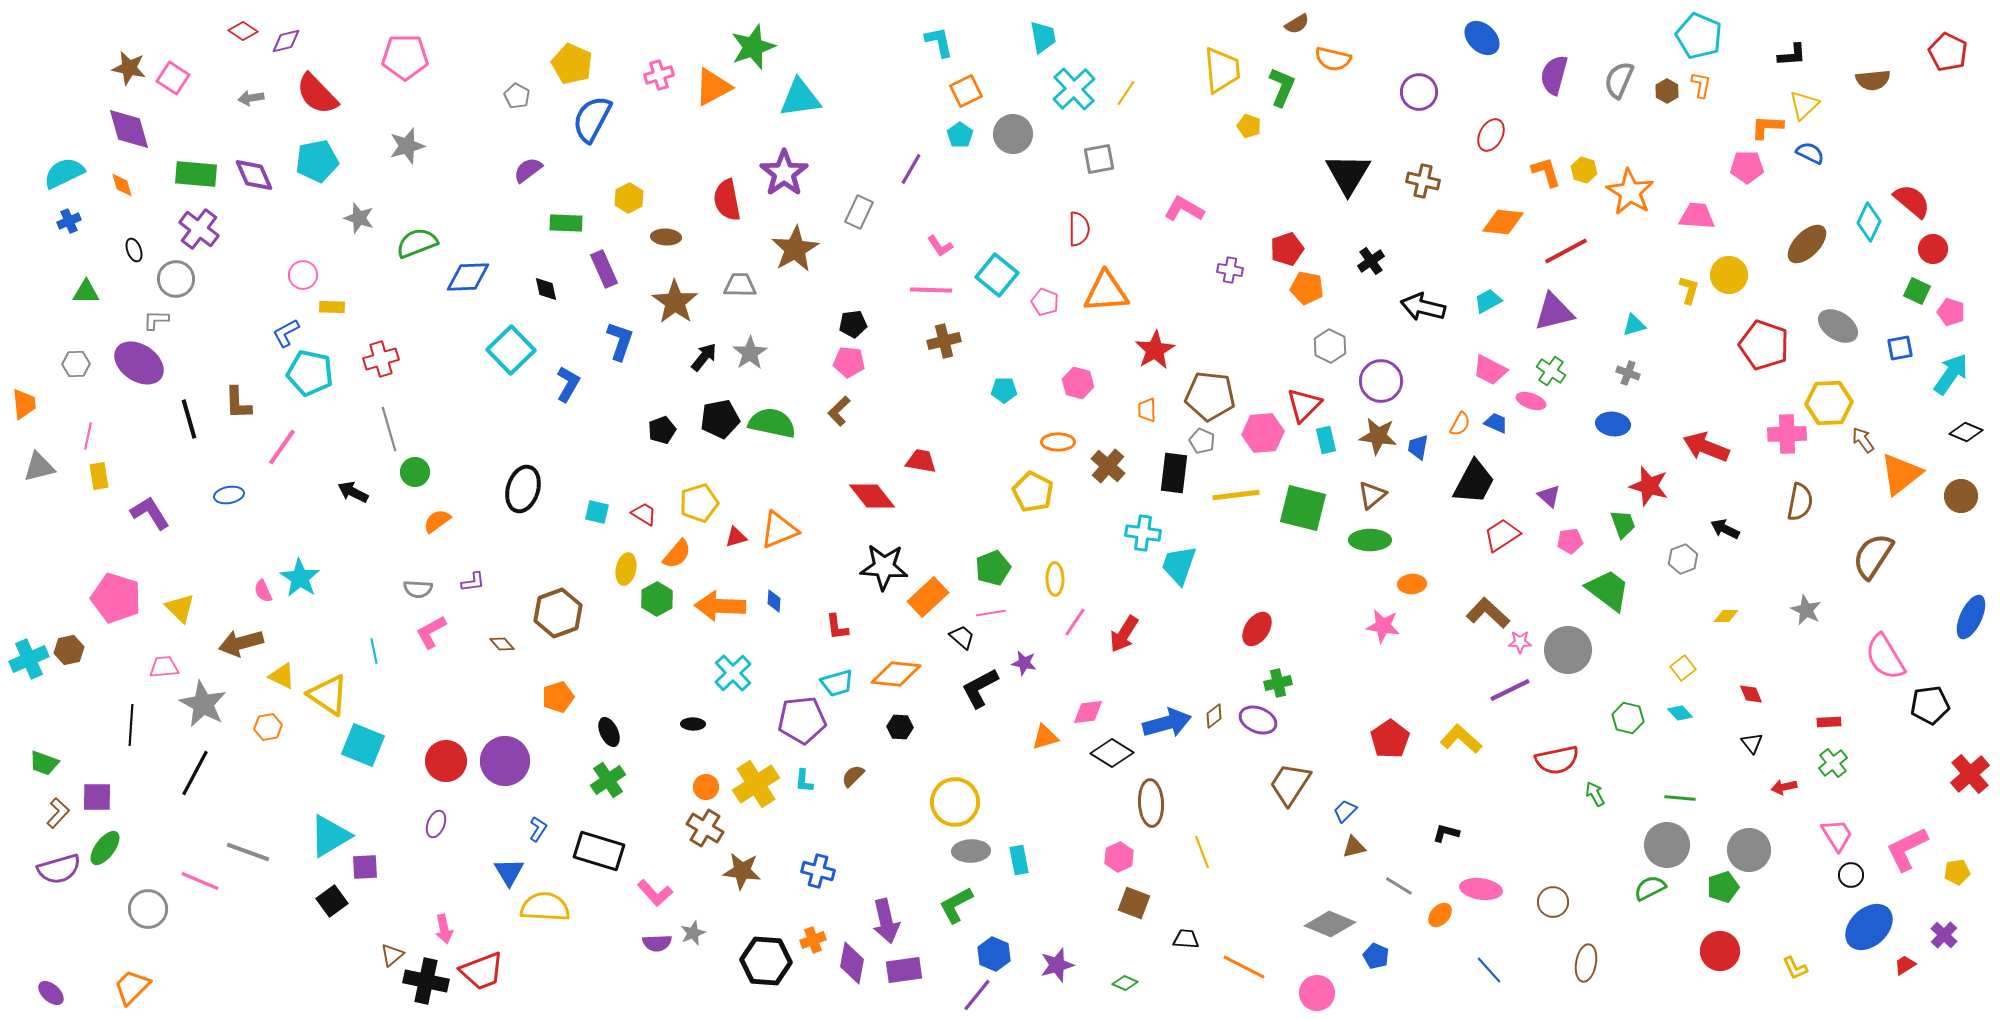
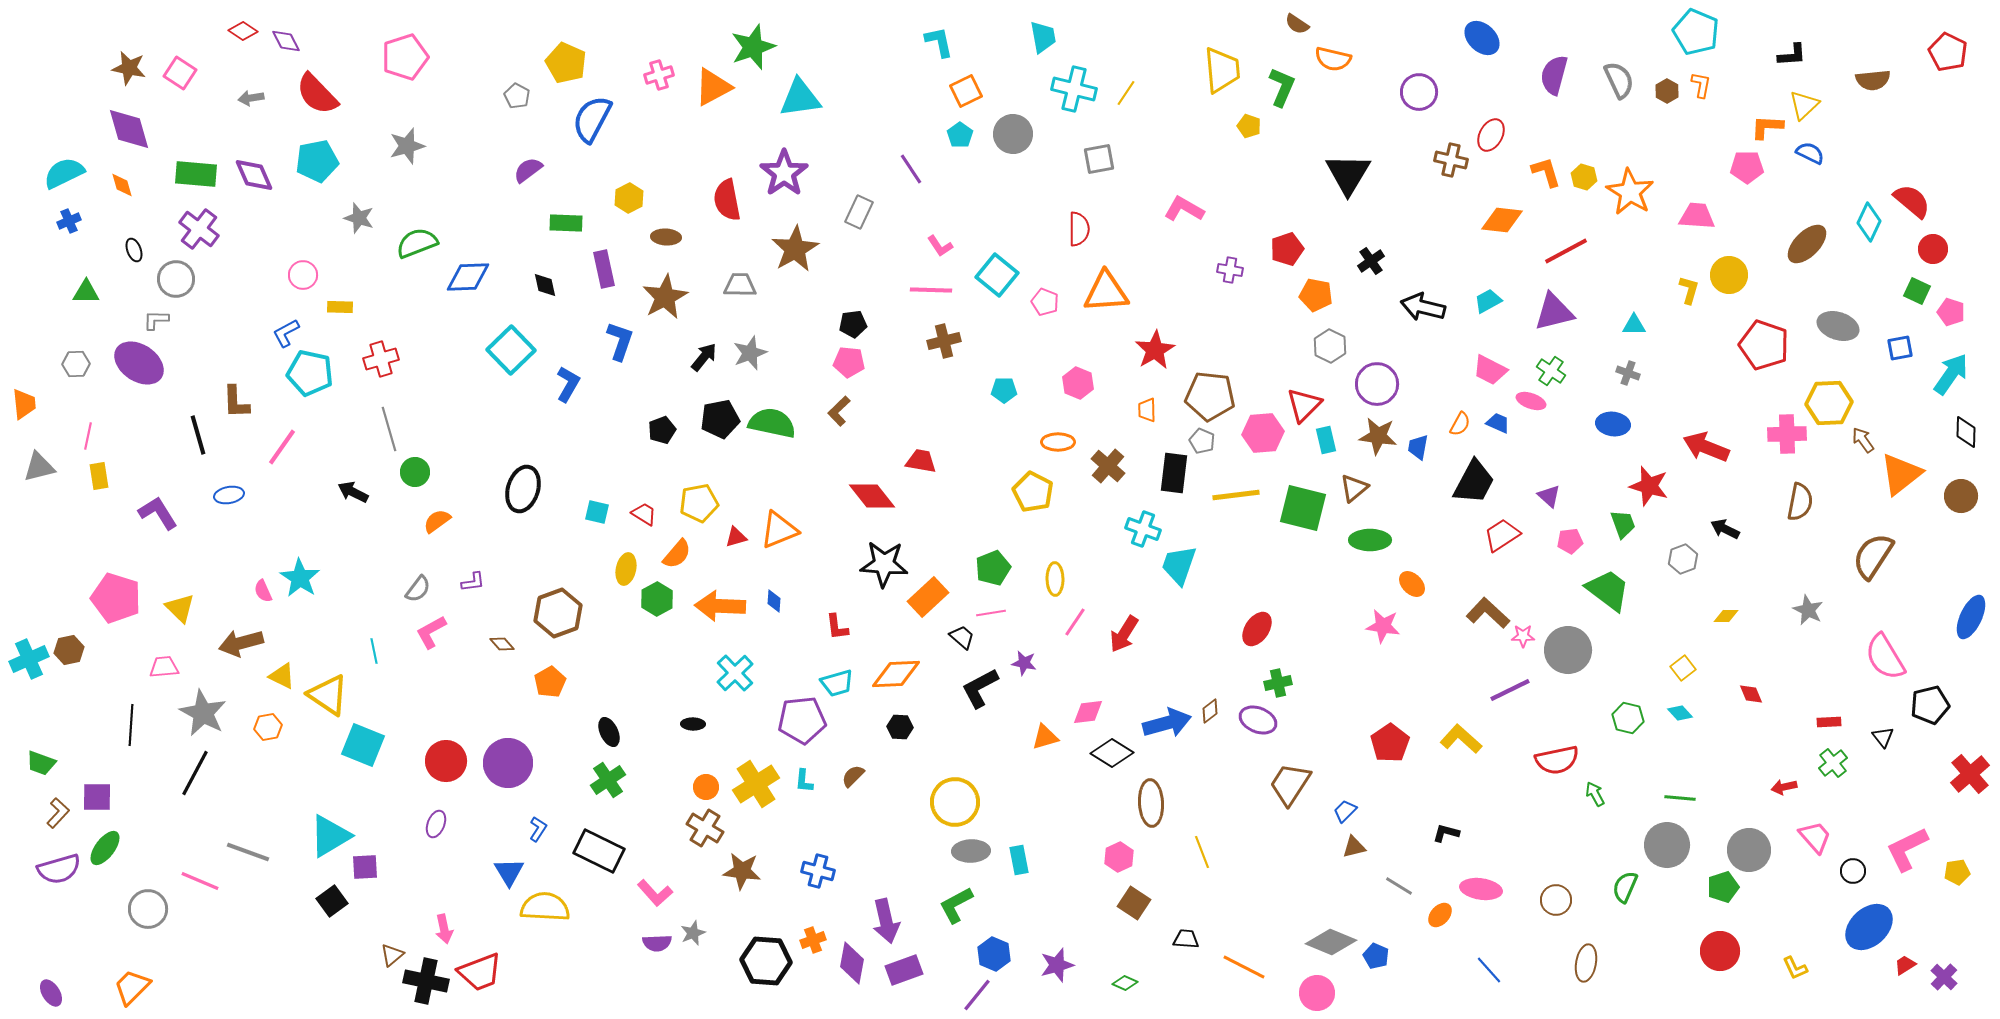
brown semicircle at (1297, 24): rotated 65 degrees clockwise
cyan pentagon at (1699, 36): moved 3 px left, 4 px up
purple diamond at (286, 41): rotated 76 degrees clockwise
pink pentagon at (405, 57): rotated 18 degrees counterclockwise
yellow pentagon at (572, 64): moved 6 px left, 1 px up
pink square at (173, 78): moved 7 px right, 5 px up
gray semicircle at (1619, 80): rotated 132 degrees clockwise
cyan cross at (1074, 89): rotated 33 degrees counterclockwise
purple line at (911, 169): rotated 64 degrees counterclockwise
yellow hexagon at (1584, 170): moved 7 px down
brown cross at (1423, 181): moved 28 px right, 21 px up
orange diamond at (1503, 222): moved 1 px left, 2 px up
purple rectangle at (604, 269): rotated 12 degrees clockwise
orange pentagon at (1307, 288): moved 9 px right, 7 px down
black diamond at (546, 289): moved 1 px left, 4 px up
brown star at (675, 302): moved 10 px left, 5 px up; rotated 9 degrees clockwise
yellow rectangle at (332, 307): moved 8 px right
cyan triangle at (1634, 325): rotated 15 degrees clockwise
gray ellipse at (1838, 326): rotated 15 degrees counterclockwise
gray star at (750, 353): rotated 12 degrees clockwise
purple circle at (1381, 381): moved 4 px left, 3 px down
pink hexagon at (1078, 383): rotated 8 degrees clockwise
brown L-shape at (238, 403): moved 2 px left, 1 px up
black line at (189, 419): moved 9 px right, 16 px down
blue trapezoid at (1496, 423): moved 2 px right
black diamond at (1966, 432): rotated 68 degrees clockwise
brown triangle at (1372, 495): moved 18 px left, 7 px up
yellow pentagon at (699, 503): rotated 6 degrees clockwise
purple L-shape at (150, 513): moved 8 px right
cyan cross at (1143, 533): moved 4 px up; rotated 12 degrees clockwise
black star at (884, 567): moved 3 px up
orange ellipse at (1412, 584): rotated 48 degrees clockwise
gray semicircle at (418, 589): rotated 56 degrees counterclockwise
gray star at (1806, 610): moved 2 px right
pink star at (1520, 642): moved 3 px right, 6 px up
cyan cross at (733, 673): moved 2 px right
orange diamond at (896, 674): rotated 9 degrees counterclockwise
orange pentagon at (558, 697): moved 8 px left, 15 px up; rotated 12 degrees counterclockwise
gray star at (203, 704): moved 9 px down
black pentagon at (1930, 705): rotated 6 degrees counterclockwise
brown diamond at (1214, 716): moved 4 px left, 5 px up
red pentagon at (1390, 739): moved 4 px down
black triangle at (1752, 743): moved 131 px right, 6 px up
purple circle at (505, 761): moved 3 px right, 2 px down
green trapezoid at (44, 763): moved 3 px left
pink trapezoid at (1837, 835): moved 22 px left, 2 px down; rotated 9 degrees counterclockwise
black rectangle at (599, 851): rotated 9 degrees clockwise
black circle at (1851, 875): moved 2 px right, 4 px up
green semicircle at (1650, 888): moved 25 px left, 1 px up; rotated 40 degrees counterclockwise
brown circle at (1553, 902): moved 3 px right, 2 px up
brown square at (1134, 903): rotated 12 degrees clockwise
gray diamond at (1330, 924): moved 1 px right, 18 px down
purple cross at (1944, 935): moved 42 px down
purple rectangle at (904, 970): rotated 12 degrees counterclockwise
red trapezoid at (482, 971): moved 2 px left, 1 px down
purple ellipse at (51, 993): rotated 16 degrees clockwise
